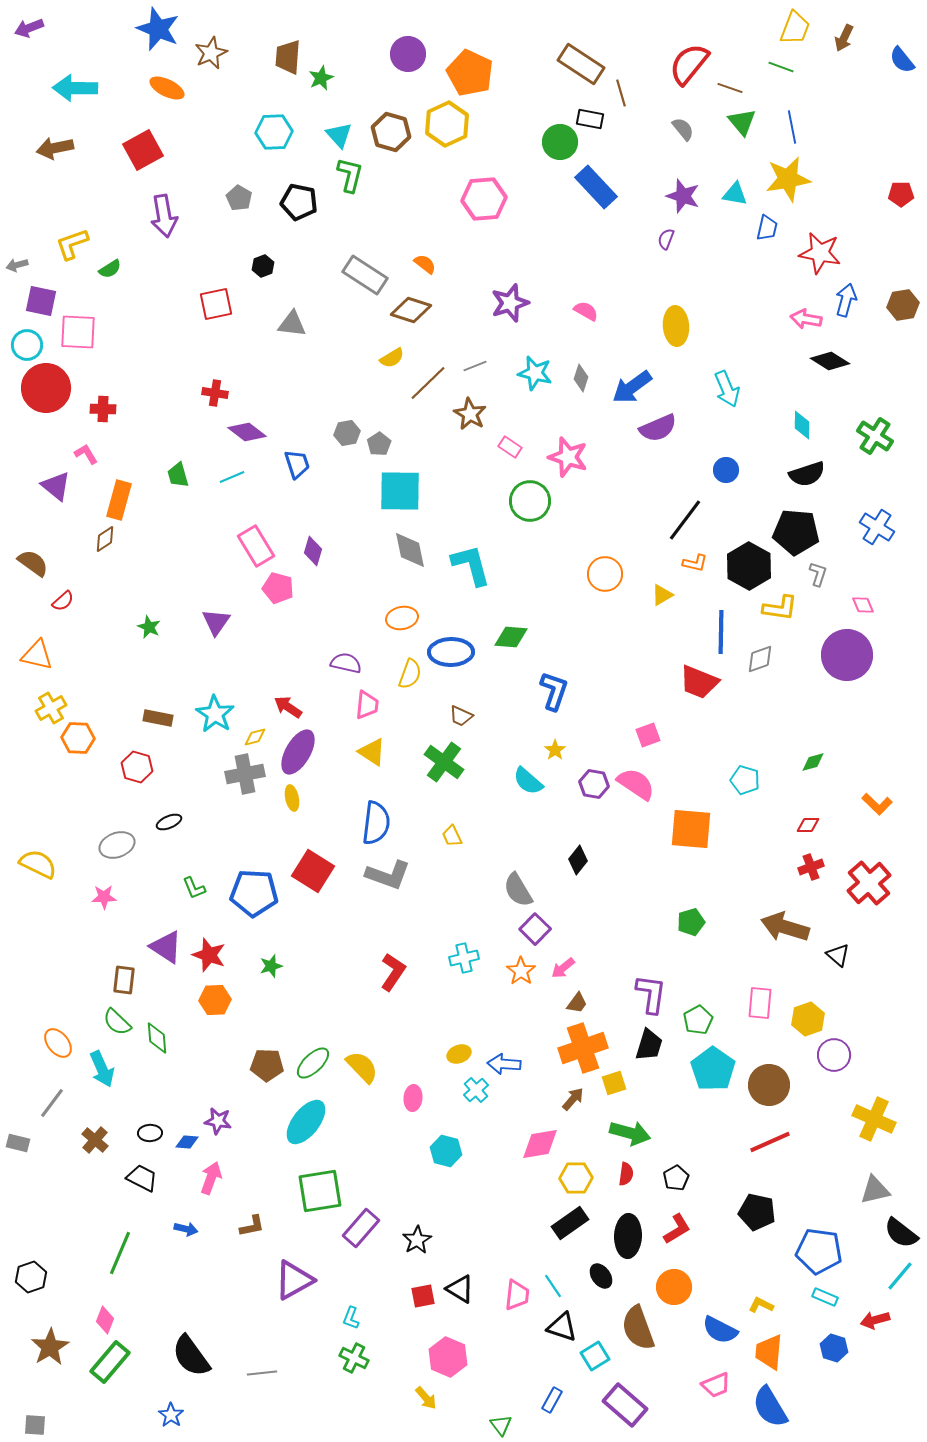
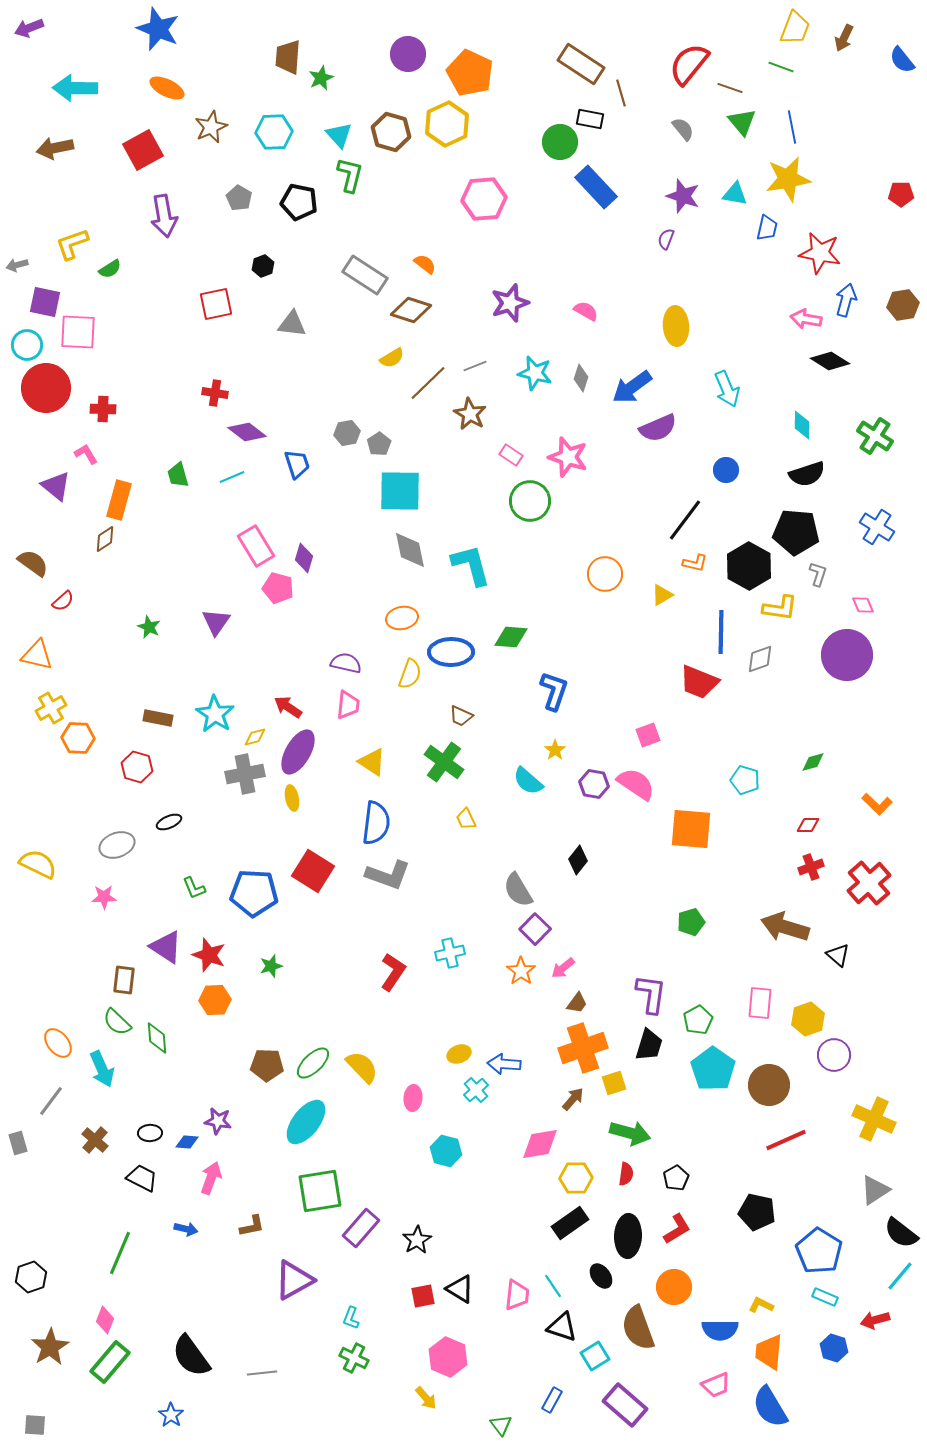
brown star at (211, 53): moved 74 px down
purple square at (41, 301): moved 4 px right, 1 px down
pink rectangle at (510, 447): moved 1 px right, 8 px down
purple diamond at (313, 551): moved 9 px left, 7 px down
pink trapezoid at (367, 705): moved 19 px left
yellow triangle at (372, 752): moved 10 px down
yellow trapezoid at (452, 836): moved 14 px right, 17 px up
cyan cross at (464, 958): moved 14 px left, 5 px up
gray line at (52, 1103): moved 1 px left, 2 px up
red line at (770, 1142): moved 16 px right, 2 px up
gray rectangle at (18, 1143): rotated 60 degrees clockwise
gray triangle at (875, 1190): rotated 20 degrees counterclockwise
blue pentagon at (819, 1251): rotated 24 degrees clockwise
blue semicircle at (720, 1330): rotated 27 degrees counterclockwise
